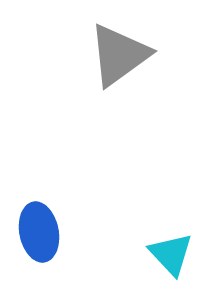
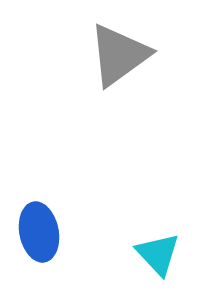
cyan triangle: moved 13 px left
